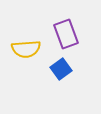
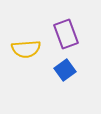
blue square: moved 4 px right, 1 px down
